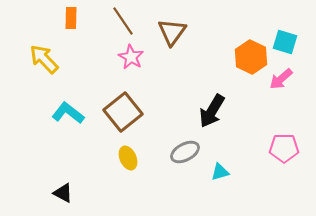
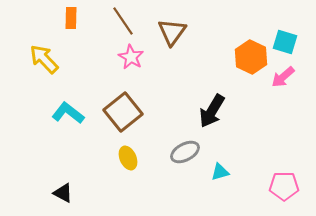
pink arrow: moved 2 px right, 2 px up
pink pentagon: moved 38 px down
